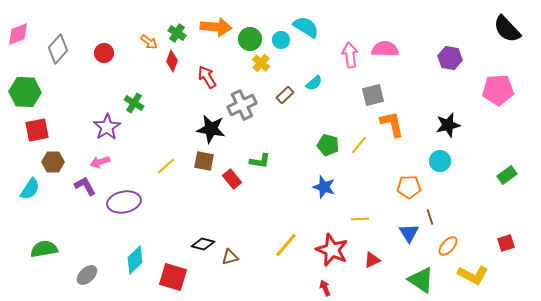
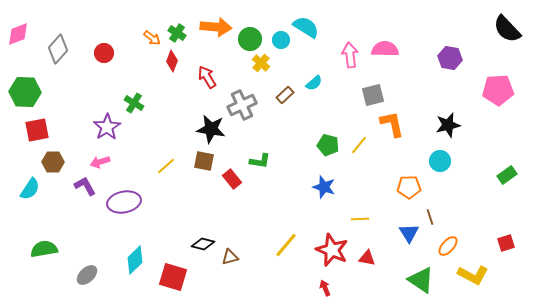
orange arrow at (149, 42): moved 3 px right, 4 px up
red triangle at (372, 260): moved 5 px left, 2 px up; rotated 36 degrees clockwise
